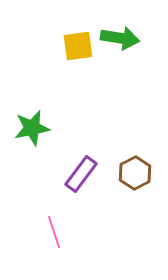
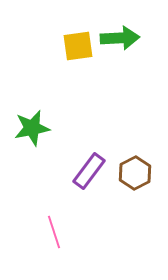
green arrow: rotated 12 degrees counterclockwise
purple rectangle: moved 8 px right, 3 px up
